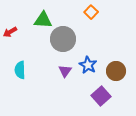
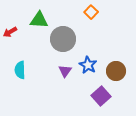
green triangle: moved 4 px left
